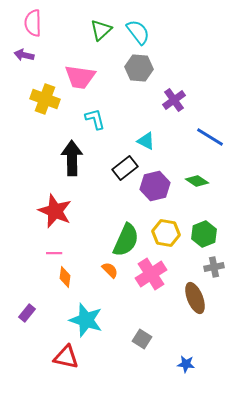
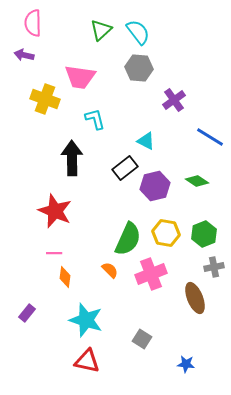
green semicircle: moved 2 px right, 1 px up
pink cross: rotated 12 degrees clockwise
red triangle: moved 21 px right, 4 px down
